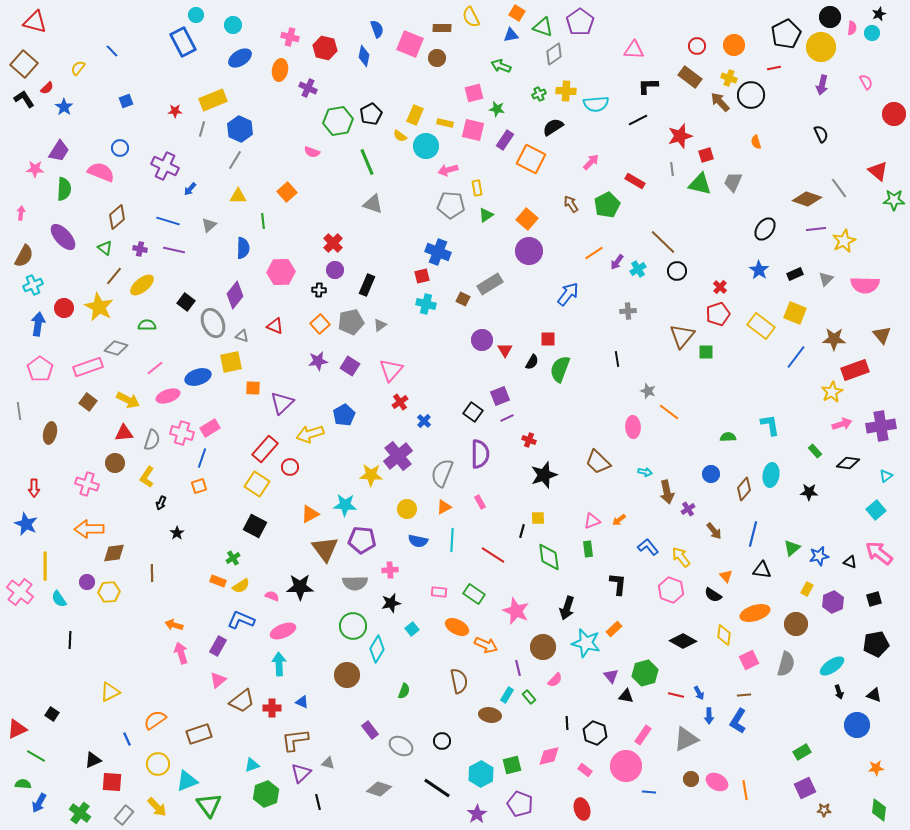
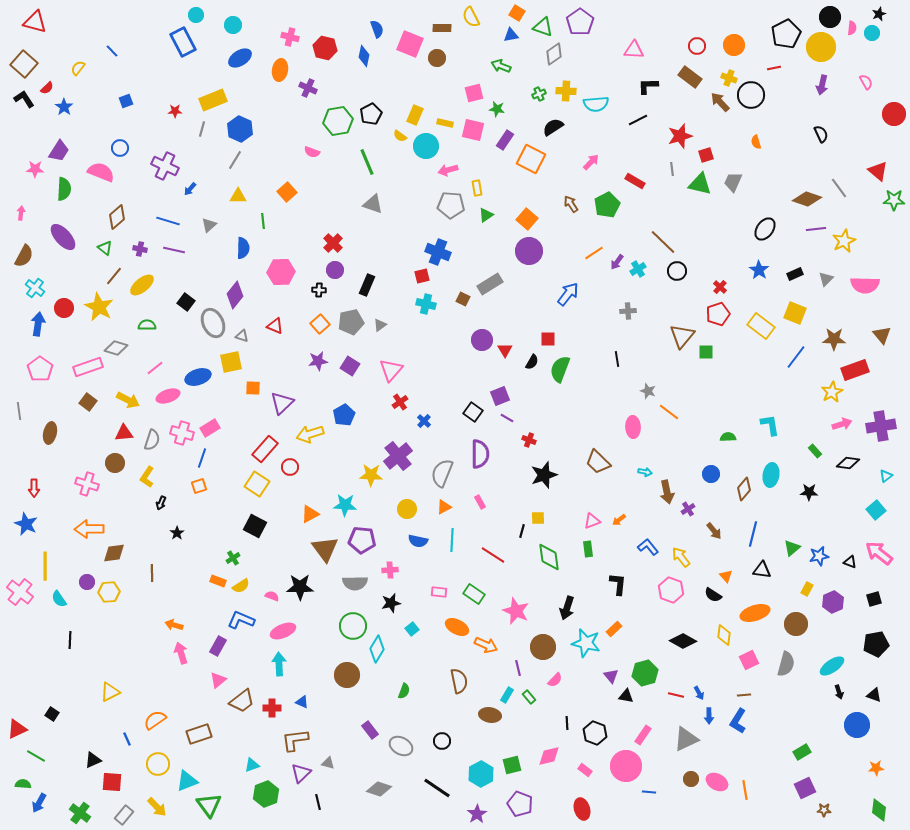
cyan cross at (33, 285): moved 2 px right, 3 px down; rotated 30 degrees counterclockwise
purple line at (507, 418): rotated 56 degrees clockwise
